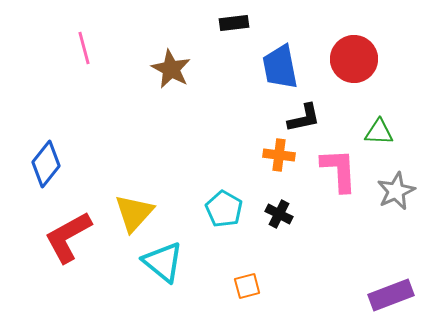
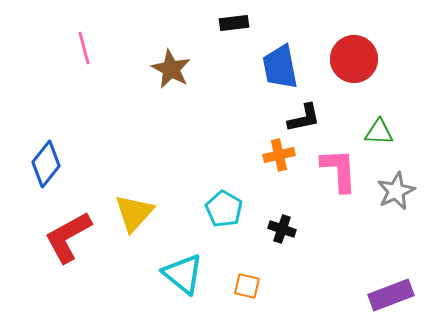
orange cross: rotated 20 degrees counterclockwise
black cross: moved 3 px right, 15 px down; rotated 8 degrees counterclockwise
cyan triangle: moved 20 px right, 12 px down
orange square: rotated 28 degrees clockwise
